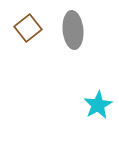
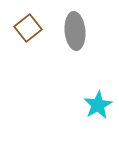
gray ellipse: moved 2 px right, 1 px down
